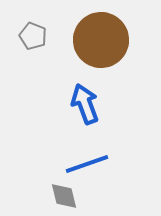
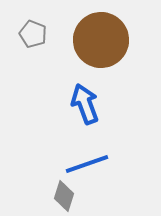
gray pentagon: moved 2 px up
gray diamond: rotated 32 degrees clockwise
